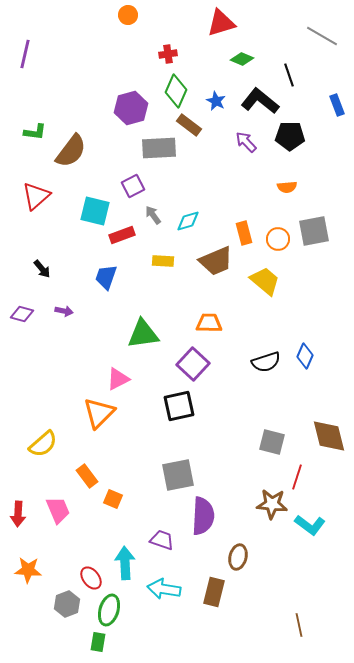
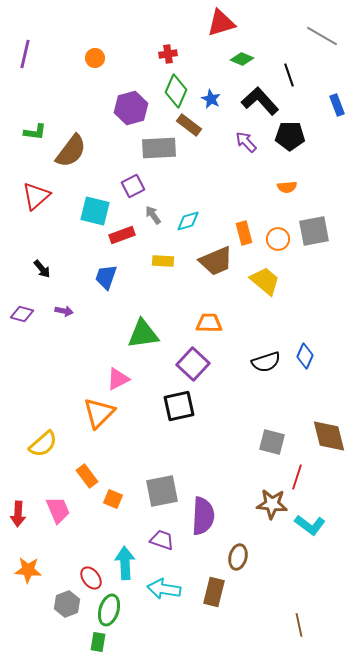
orange circle at (128, 15): moved 33 px left, 43 px down
blue star at (216, 101): moved 5 px left, 2 px up
black L-shape at (260, 101): rotated 9 degrees clockwise
gray square at (178, 475): moved 16 px left, 16 px down
